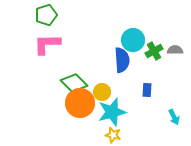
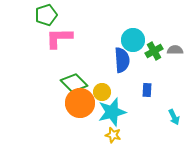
pink L-shape: moved 12 px right, 6 px up
